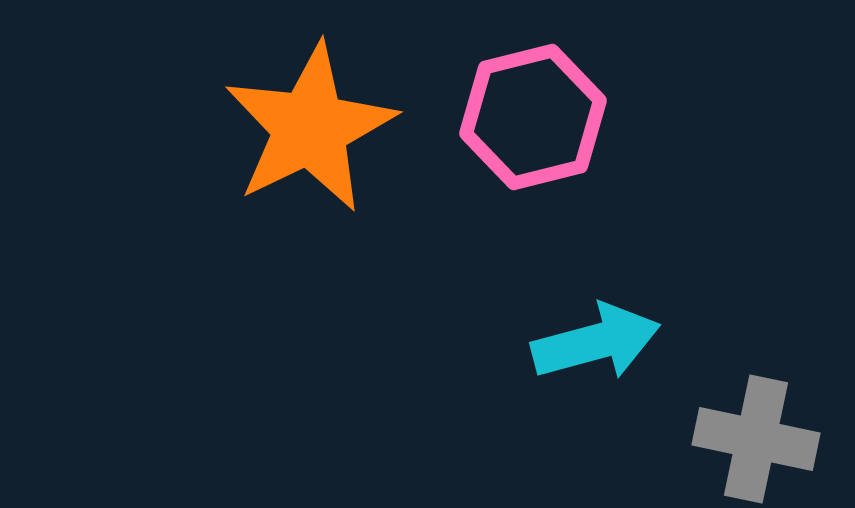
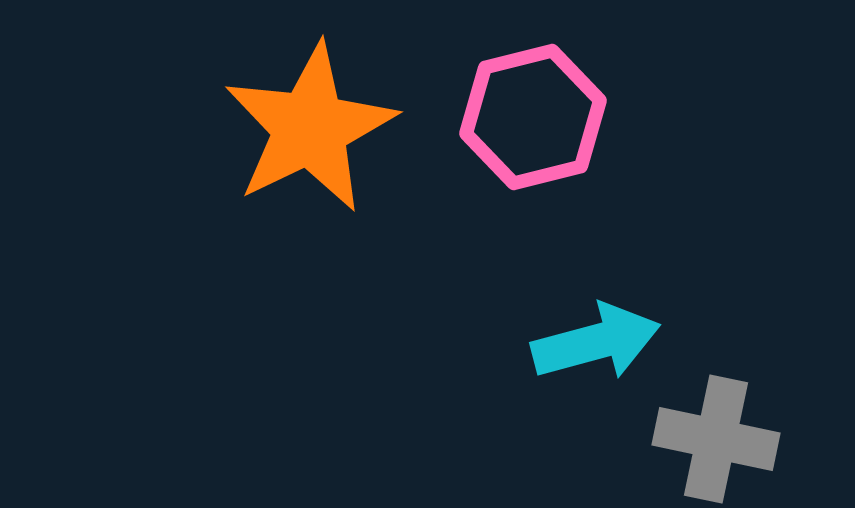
gray cross: moved 40 px left
